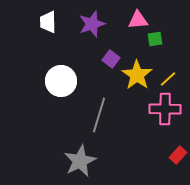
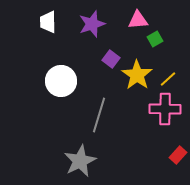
green square: rotated 21 degrees counterclockwise
